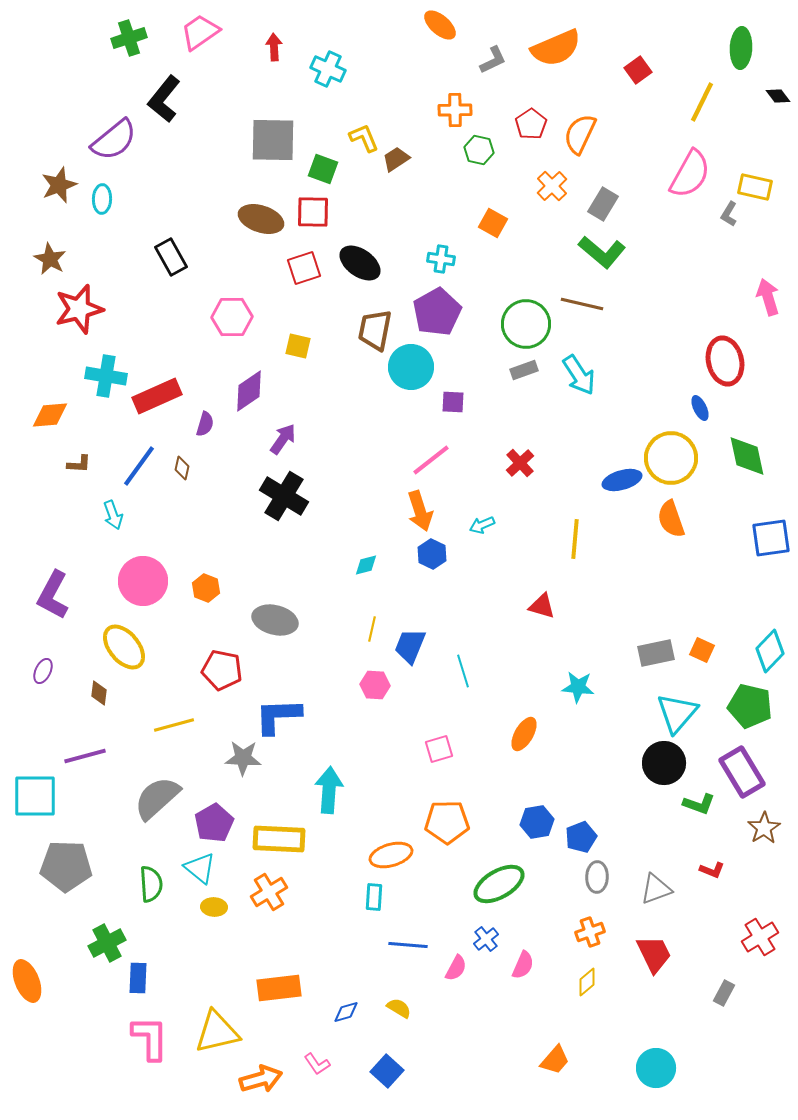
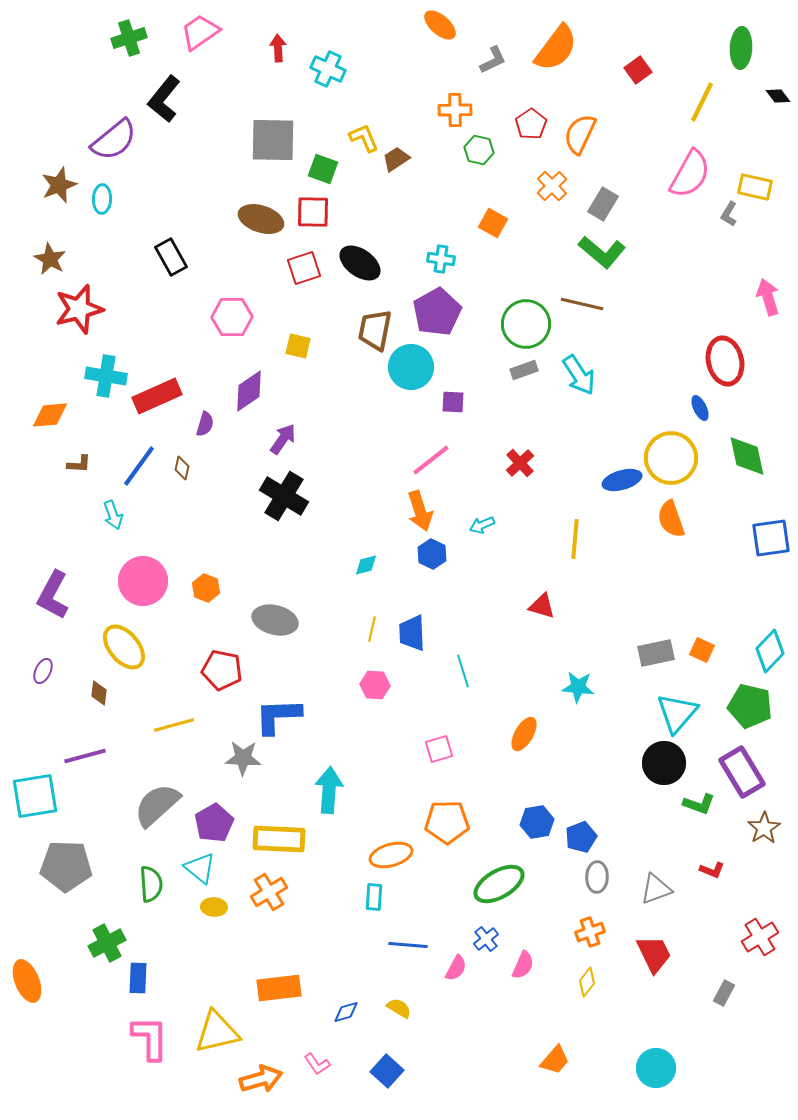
red arrow at (274, 47): moved 4 px right, 1 px down
orange semicircle at (556, 48): rotated 30 degrees counterclockwise
blue trapezoid at (410, 646): moved 2 px right, 13 px up; rotated 24 degrees counterclockwise
cyan square at (35, 796): rotated 9 degrees counterclockwise
gray semicircle at (157, 798): moved 7 px down
yellow diamond at (587, 982): rotated 12 degrees counterclockwise
